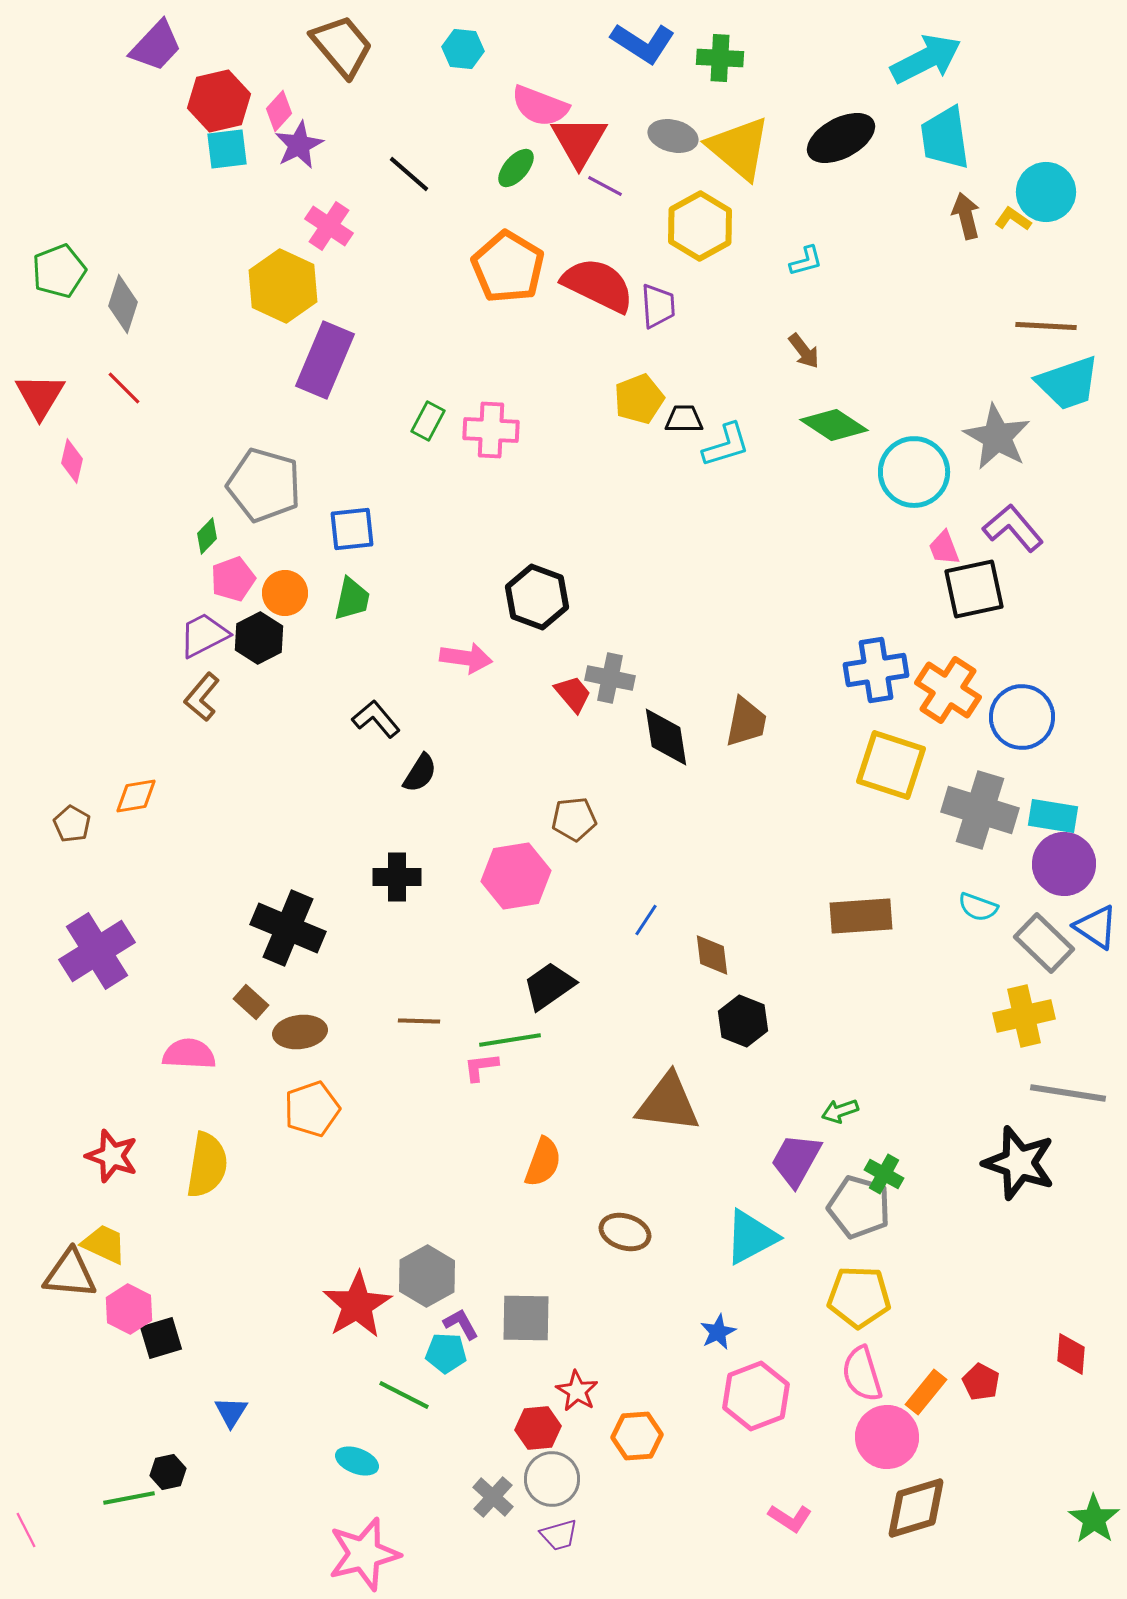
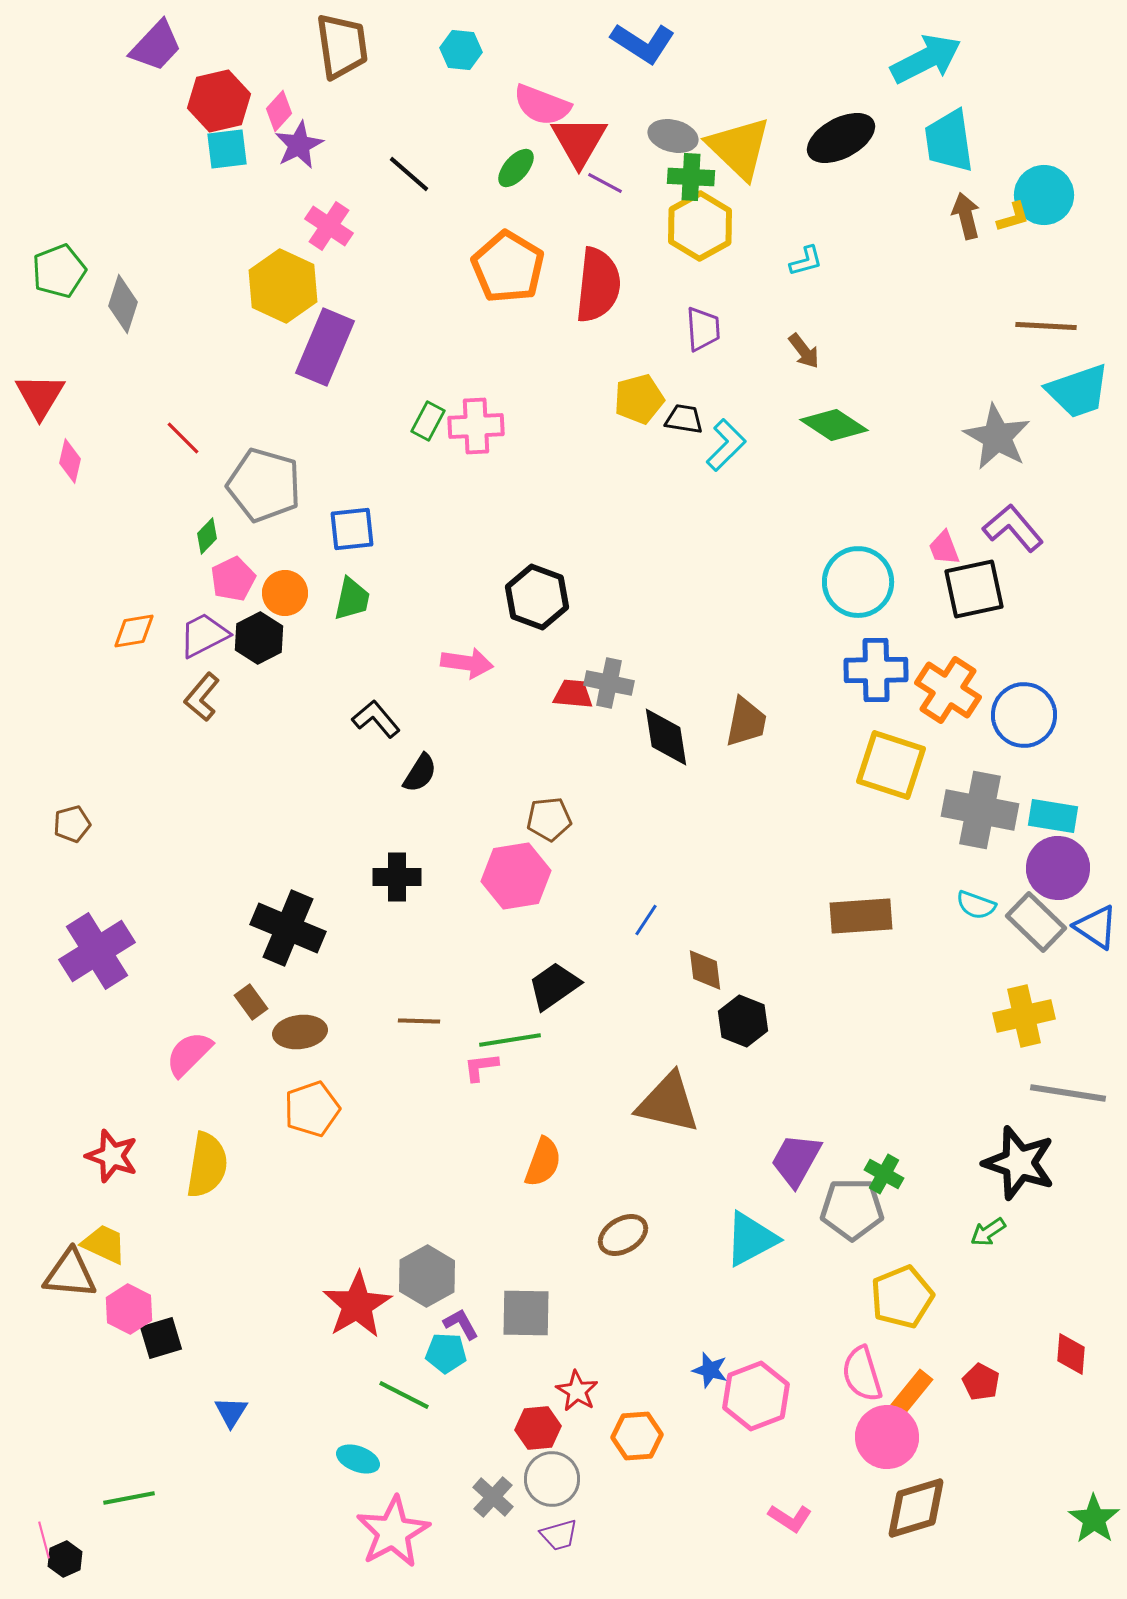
brown trapezoid at (342, 46): rotated 32 degrees clockwise
cyan hexagon at (463, 49): moved 2 px left, 1 px down
green cross at (720, 58): moved 29 px left, 119 px down
pink semicircle at (540, 106): moved 2 px right, 1 px up
cyan trapezoid at (945, 138): moved 4 px right, 3 px down
yellow triangle at (739, 148): rotated 4 degrees clockwise
purple line at (605, 186): moved 3 px up
cyan circle at (1046, 192): moved 2 px left, 3 px down
yellow L-shape at (1013, 219): moved 2 px up; rotated 129 degrees clockwise
red semicircle at (598, 285): rotated 70 degrees clockwise
purple trapezoid at (658, 306): moved 45 px right, 23 px down
purple rectangle at (325, 360): moved 13 px up
cyan trapezoid at (1068, 383): moved 10 px right, 8 px down
red line at (124, 388): moved 59 px right, 50 px down
yellow pentagon at (639, 399): rotated 6 degrees clockwise
black trapezoid at (684, 419): rotated 9 degrees clockwise
pink cross at (491, 430): moved 15 px left, 4 px up; rotated 6 degrees counterclockwise
cyan L-shape at (726, 445): rotated 28 degrees counterclockwise
pink diamond at (72, 461): moved 2 px left
cyan circle at (914, 472): moved 56 px left, 110 px down
pink pentagon at (233, 579): rotated 6 degrees counterclockwise
pink arrow at (466, 658): moved 1 px right, 5 px down
blue cross at (876, 670): rotated 8 degrees clockwise
gray cross at (610, 678): moved 1 px left, 5 px down
red trapezoid at (573, 694): rotated 45 degrees counterclockwise
blue circle at (1022, 717): moved 2 px right, 2 px up
orange diamond at (136, 796): moved 2 px left, 165 px up
gray cross at (980, 810): rotated 6 degrees counterclockwise
brown pentagon at (574, 819): moved 25 px left
brown pentagon at (72, 824): rotated 27 degrees clockwise
purple circle at (1064, 864): moved 6 px left, 4 px down
cyan semicircle at (978, 907): moved 2 px left, 2 px up
gray rectangle at (1044, 943): moved 8 px left, 21 px up
brown diamond at (712, 955): moved 7 px left, 15 px down
black trapezoid at (549, 986): moved 5 px right
brown rectangle at (251, 1002): rotated 12 degrees clockwise
pink semicircle at (189, 1054): rotated 48 degrees counterclockwise
brown triangle at (668, 1103): rotated 6 degrees clockwise
green arrow at (840, 1111): moved 148 px right, 121 px down; rotated 15 degrees counterclockwise
gray pentagon at (859, 1207): moved 7 px left, 2 px down; rotated 16 degrees counterclockwise
brown ellipse at (625, 1232): moved 2 px left, 3 px down; rotated 48 degrees counterclockwise
cyan triangle at (751, 1237): moved 2 px down
yellow pentagon at (859, 1297): moved 43 px right; rotated 24 degrees counterclockwise
gray square at (526, 1318): moved 5 px up
blue star at (718, 1332): moved 8 px left, 38 px down; rotated 30 degrees counterclockwise
orange rectangle at (926, 1392): moved 14 px left
cyan ellipse at (357, 1461): moved 1 px right, 2 px up
black hexagon at (168, 1472): moved 103 px left, 87 px down; rotated 12 degrees counterclockwise
pink line at (26, 1530): moved 18 px right, 10 px down; rotated 12 degrees clockwise
pink star at (364, 1554): moved 29 px right, 22 px up; rotated 14 degrees counterclockwise
